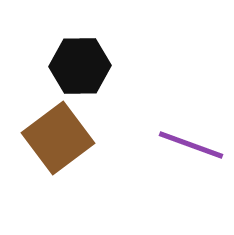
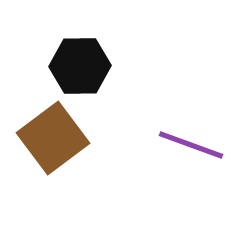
brown square: moved 5 px left
